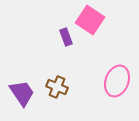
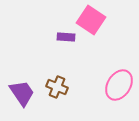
pink square: moved 1 px right
purple rectangle: rotated 66 degrees counterclockwise
pink ellipse: moved 2 px right, 4 px down; rotated 12 degrees clockwise
